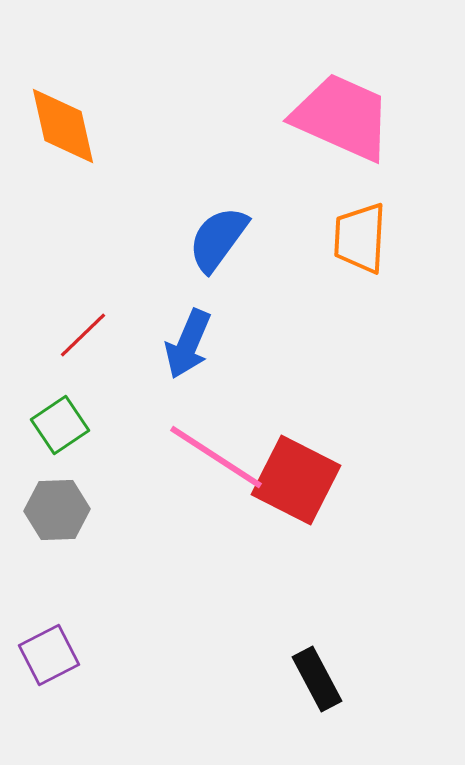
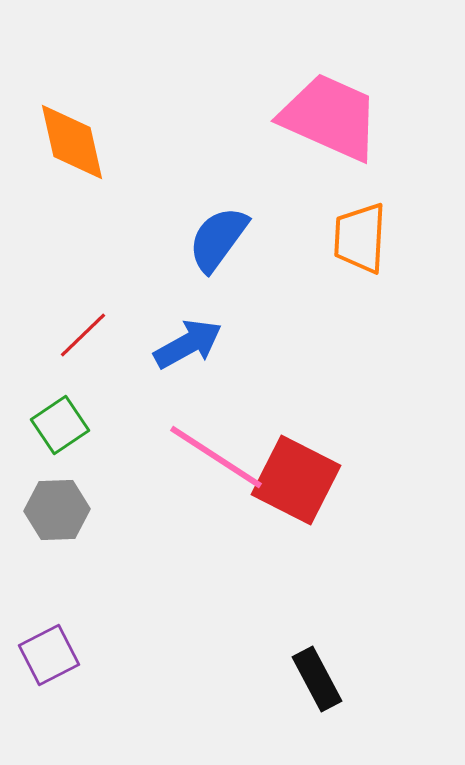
pink trapezoid: moved 12 px left
orange diamond: moved 9 px right, 16 px down
blue arrow: rotated 142 degrees counterclockwise
